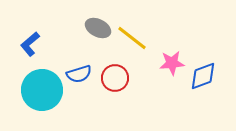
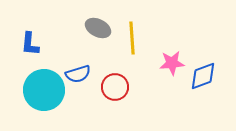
yellow line: rotated 48 degrees clockwise
blue L-shape: rotated 45 degrees counterclockwise
blue semicircle: moved 1 px left
red circle: moved 9 px down
cyan circle: moved 2 px right
